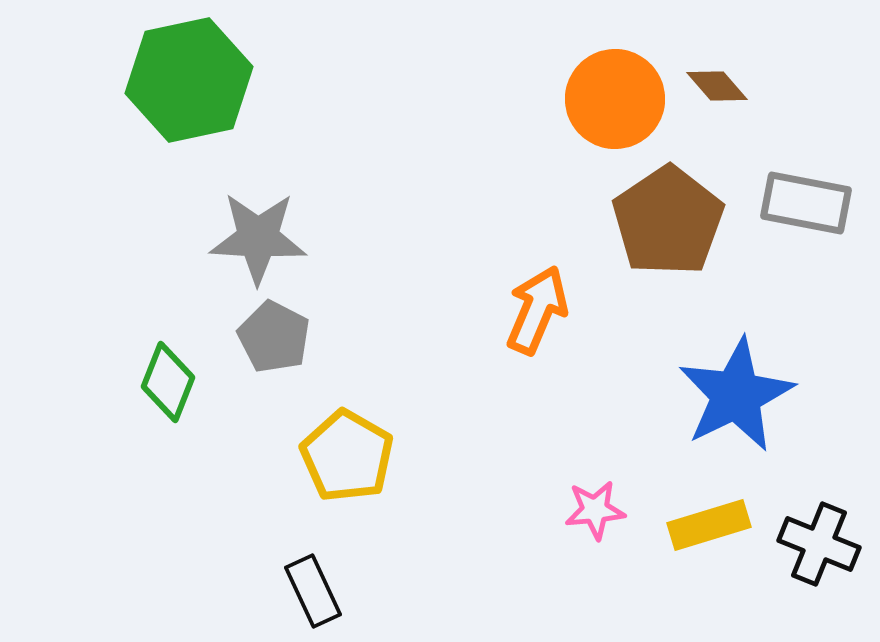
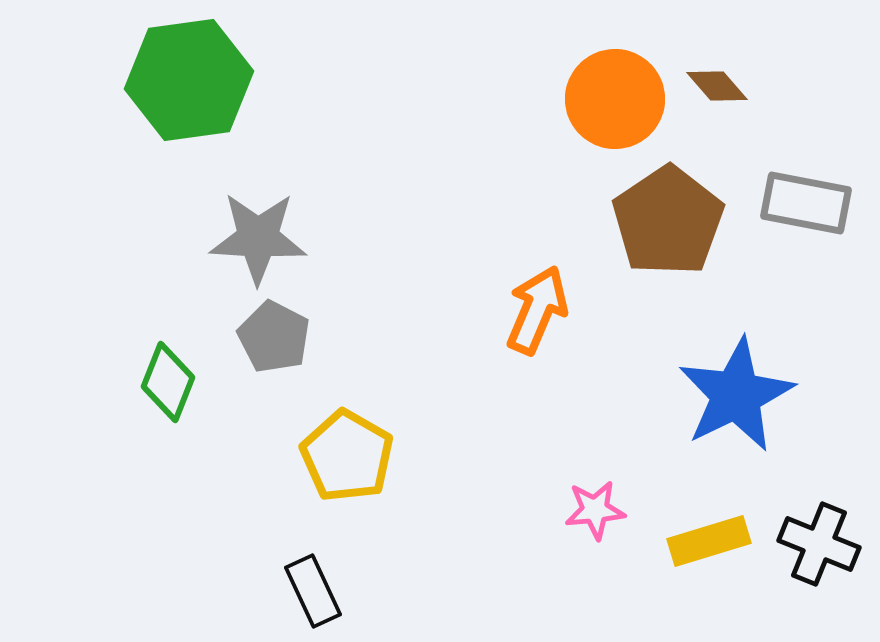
green hexagon: rotated 4 degrees clockwise
yellow rectangle: moved 16 px down
